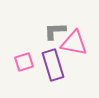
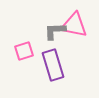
pink triangle: moved 18 px up
pink square: moved 11 px up
